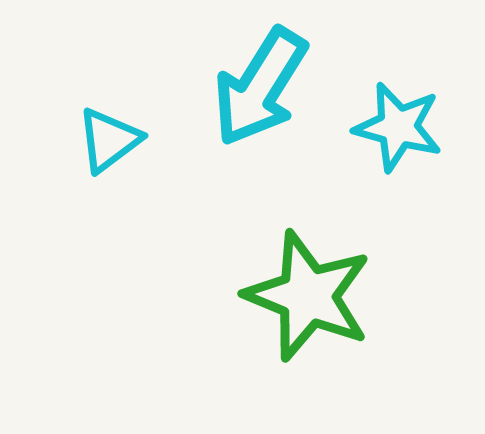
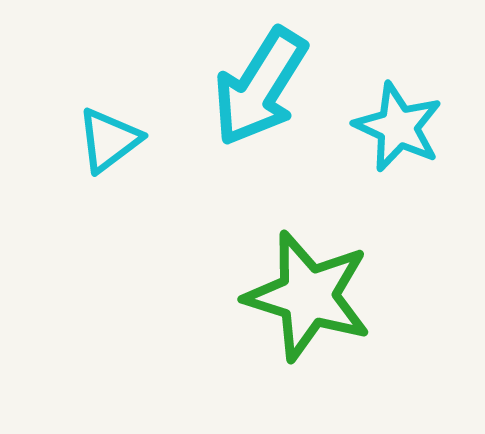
cyan star: rotated 10 degrees clockwise
green star: rotated 5 degrees counterclockwise
